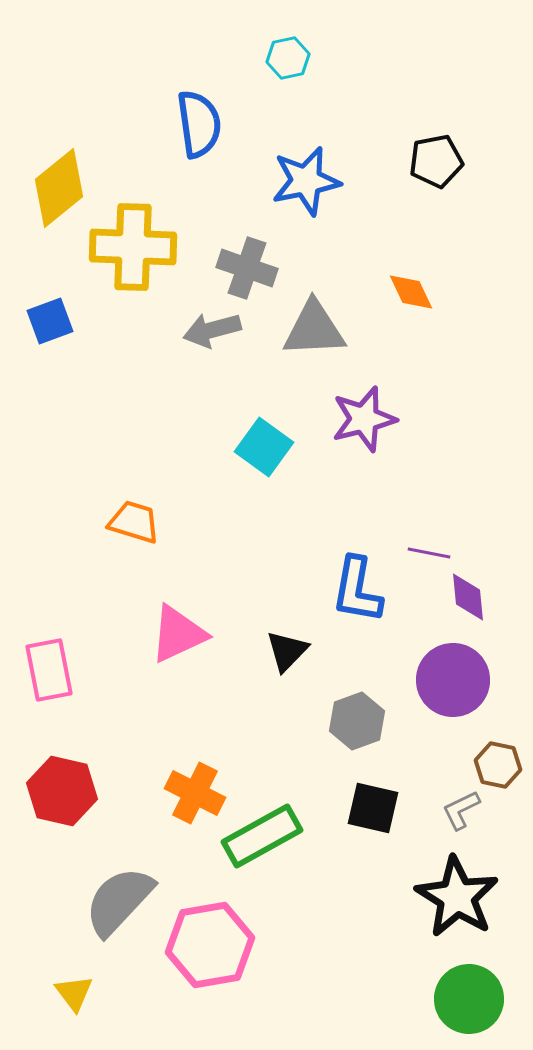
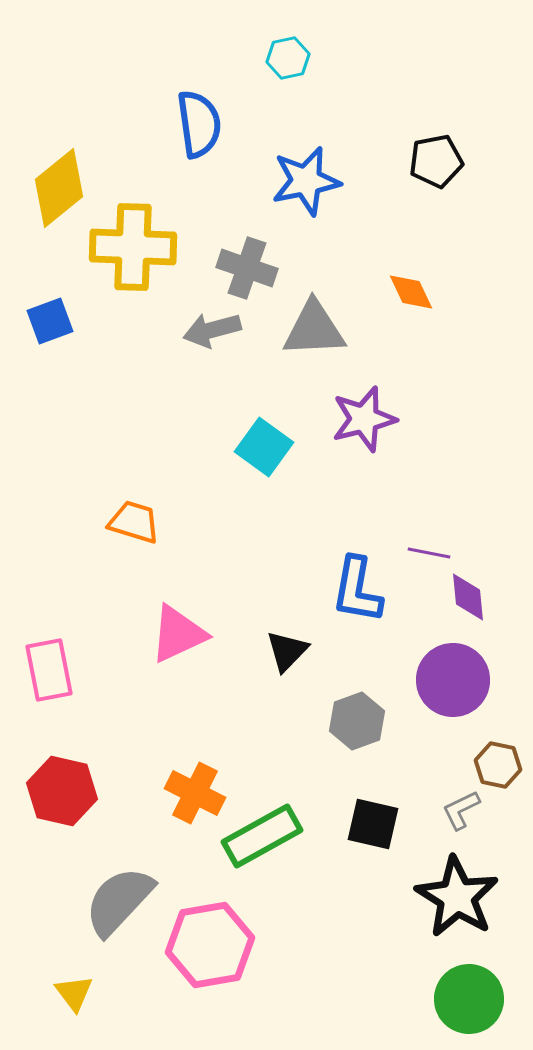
black square: moved 16 px down
